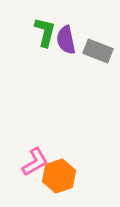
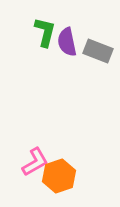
purple semicircle: moved 1 px right, 2 px down
